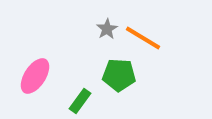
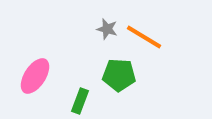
gray star: rotated 25 degrees counterclockwise
orange line: moved 1 px right, 1 px up
green rectangle: rotated 15 degrees counterclockwise
